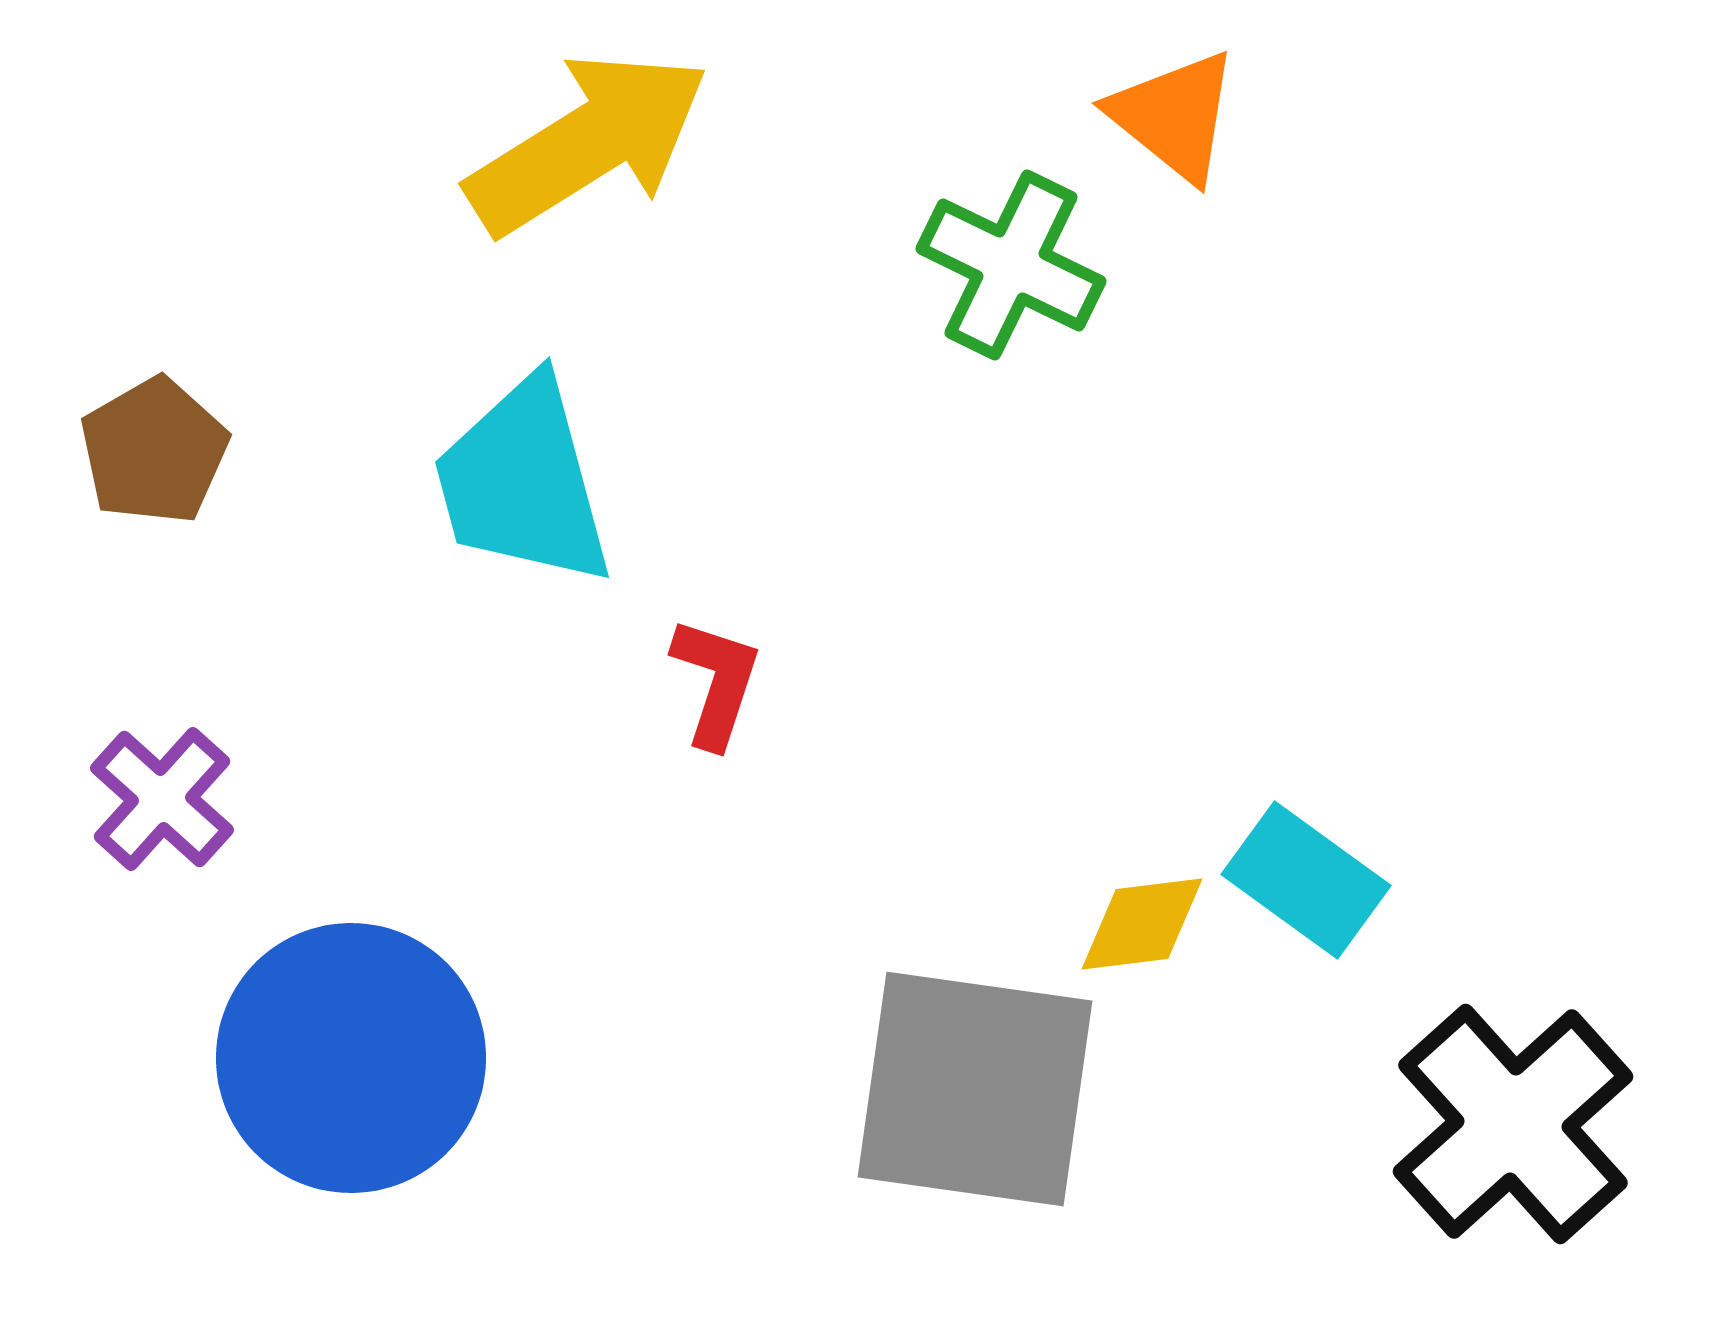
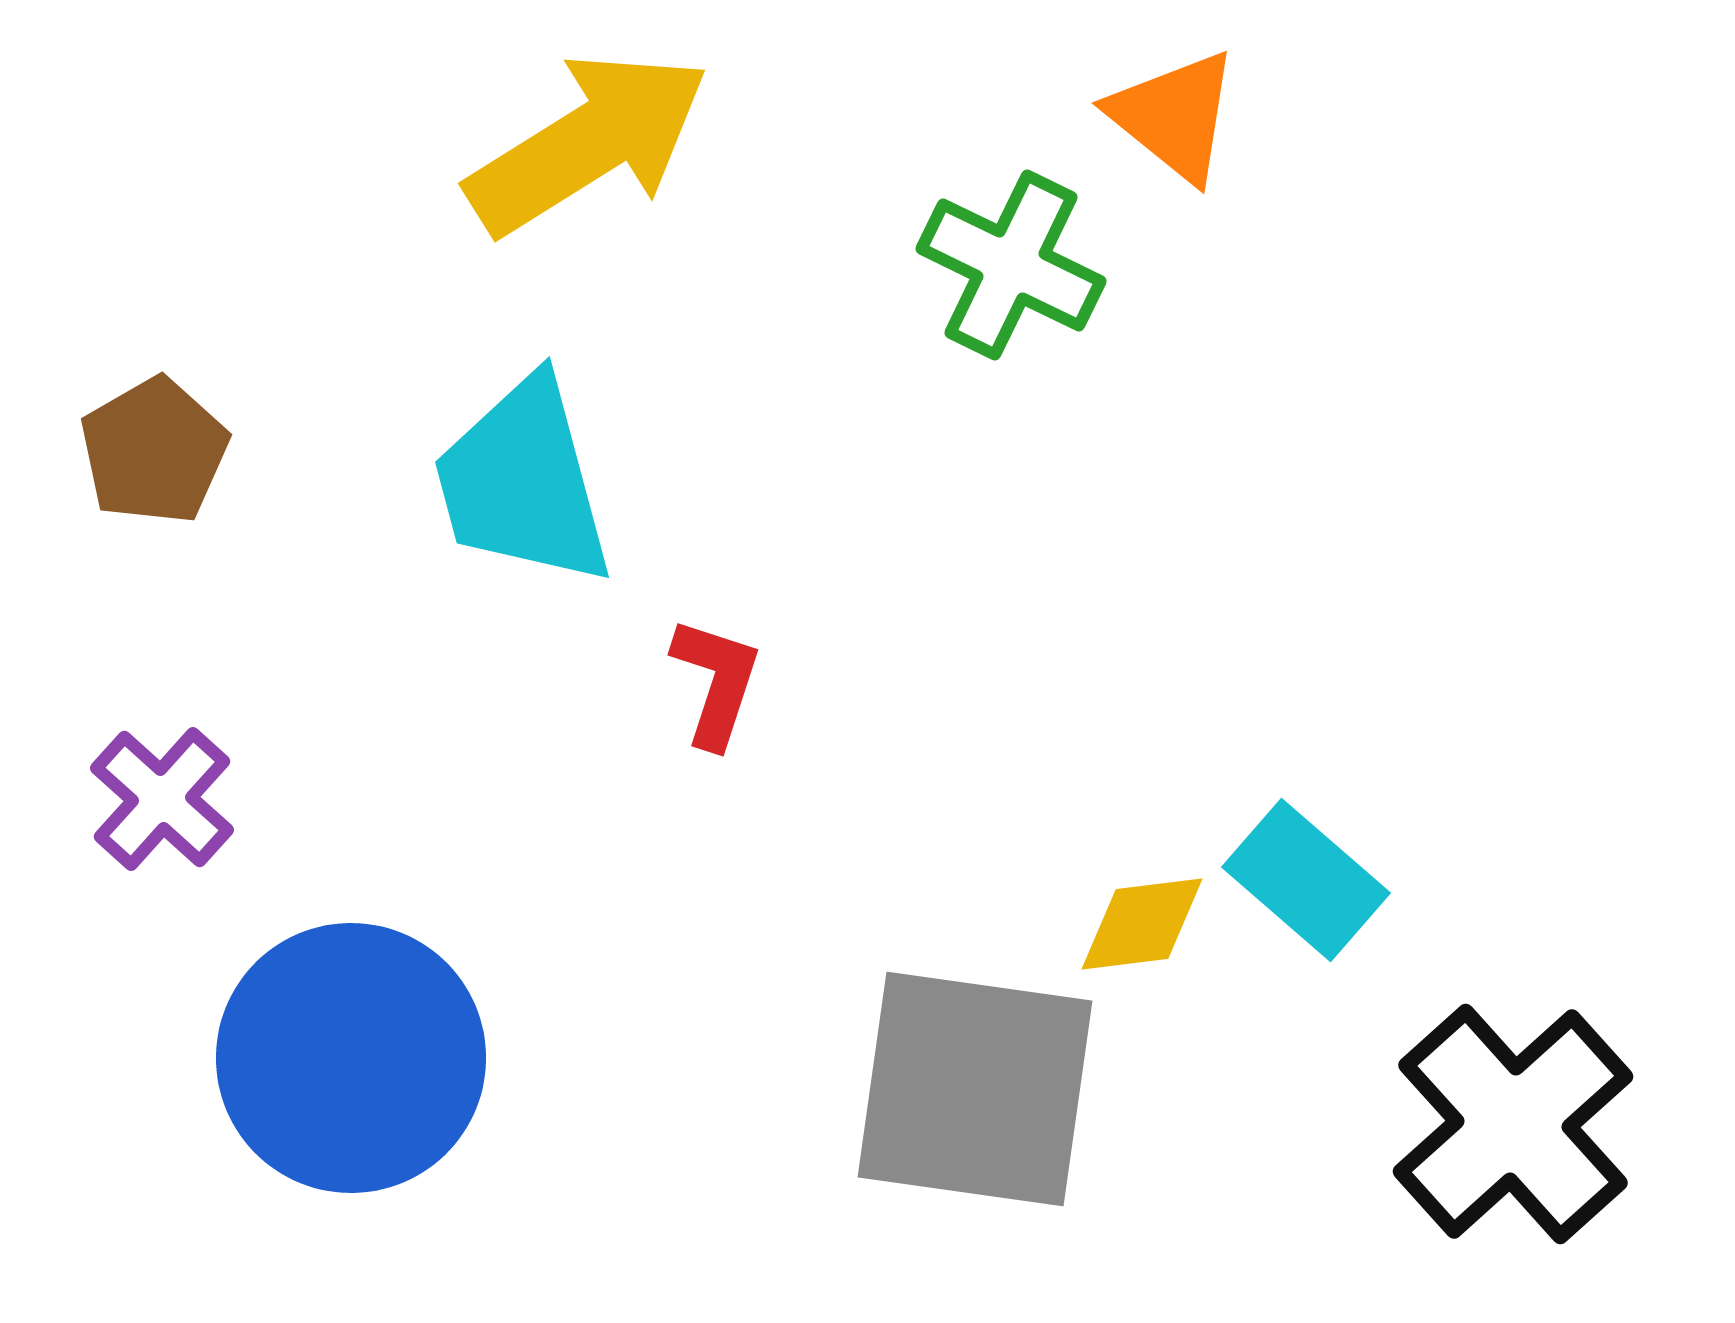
cyan rectangle: rotated 5 degrees clockwise
